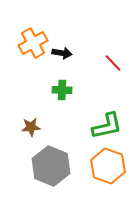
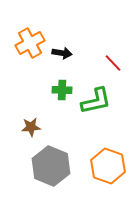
orange cross: moved 3 px left
green L-shape: moved 11 px left, 25 px up
